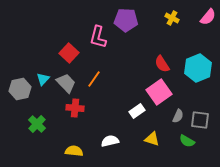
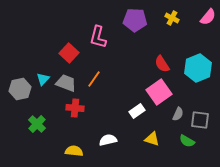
purple pentagon: moved 9 px right
gray trapezoid: rotated 25 degrees counterclockwise
gray semicircle: moved 2 px up
white semicircle: moved 2 px left, 1 px up
